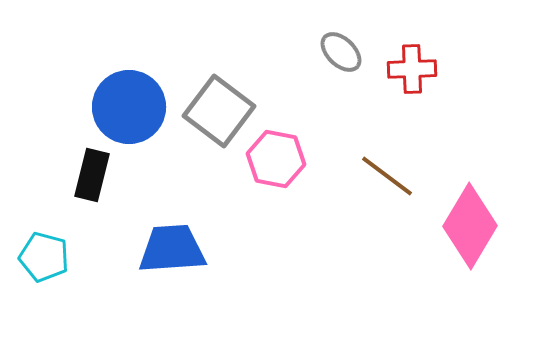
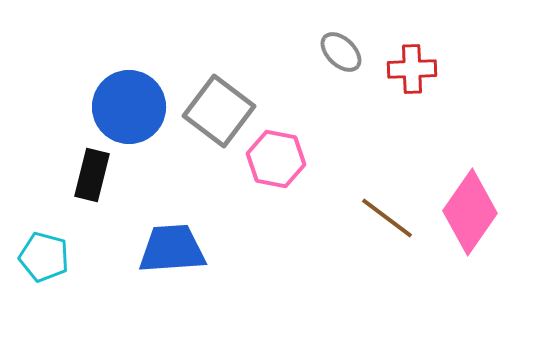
brown line: moved 42 px down
pink diamond: moved 14 px up; rotated 4 degrees clockwise
